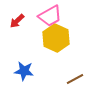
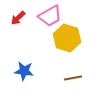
red arrow: moved 1 px right, 3 px up
yellow hexagon: moved 11 px right; rotated 8 degrees counterclockwise
brown line: moved 2 px left, 1 px up; rotated 18 degrees clockwise
